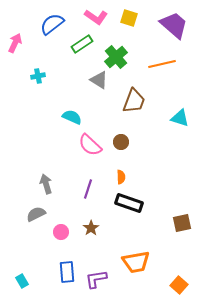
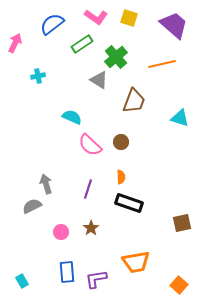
gray semicircle: moved 4 px left, 8 px up
